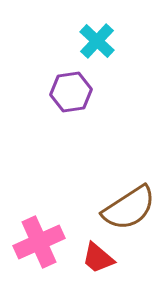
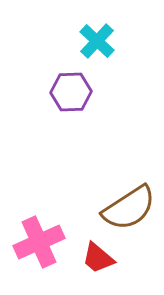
purple hexagon: rotated 6 degrees clockwise
